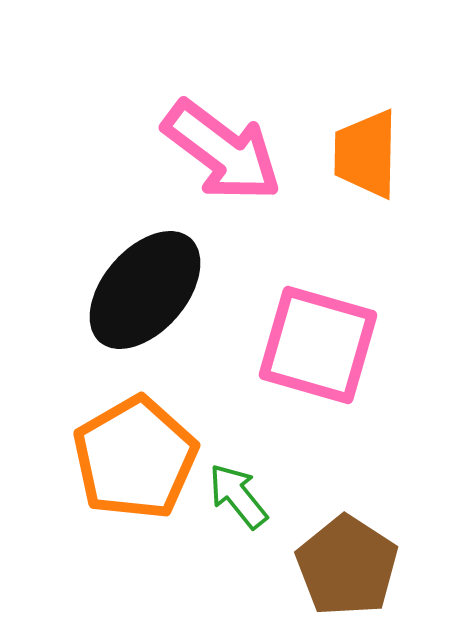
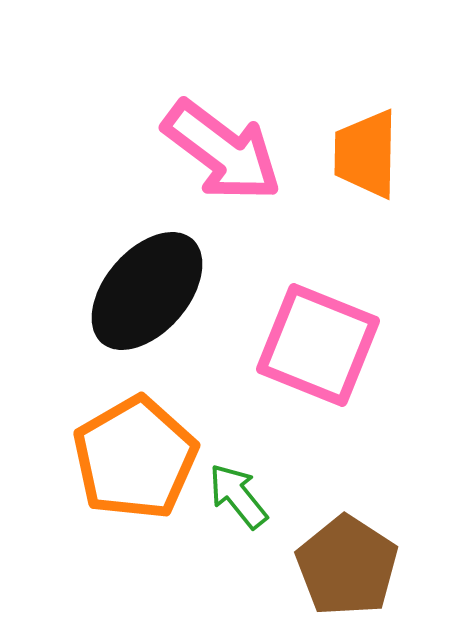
black ellipse: moved 2 px right, 1 px down
pink square: rotated 6 degrees clockwise
